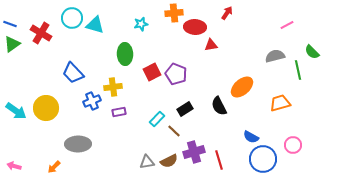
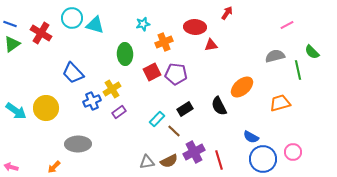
orange cross: moved 10 px left, 29 px down; rotated 18 degrees counterclockwise
cyan star: moved 2 px right
purple pentagon: rotated 15 degrees counterclockwise
yellow cross: moved 1 px left, 2 px down; rotated 24 degrees counterclockwise
purple rectangle: rotated 24 degrees counterclockwise
pink circle: moved 7 px down
purple cross: rotated 10 degrees counterclockwise
pink arrow: moved 3 px left, 1 px down
